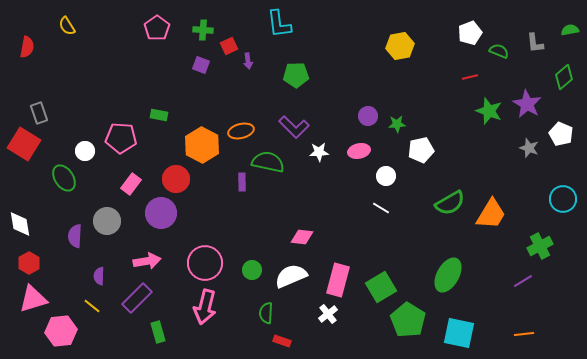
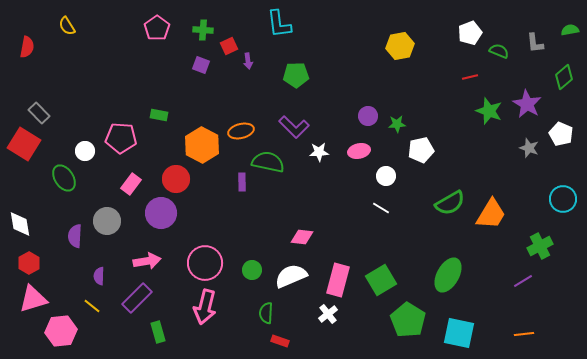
gray rectangle at (39, 113): rotated 25 degrees counterclockwise
green square at (381, 287): moved 7 px up
red rectangle at (282, 341): moved 2 px left
